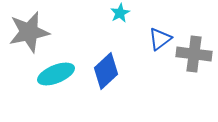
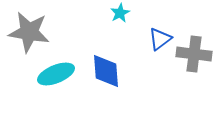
gray star: rotated 21 degrees clockwise
blue diamond: rotated 51 degrees counterclockwise
